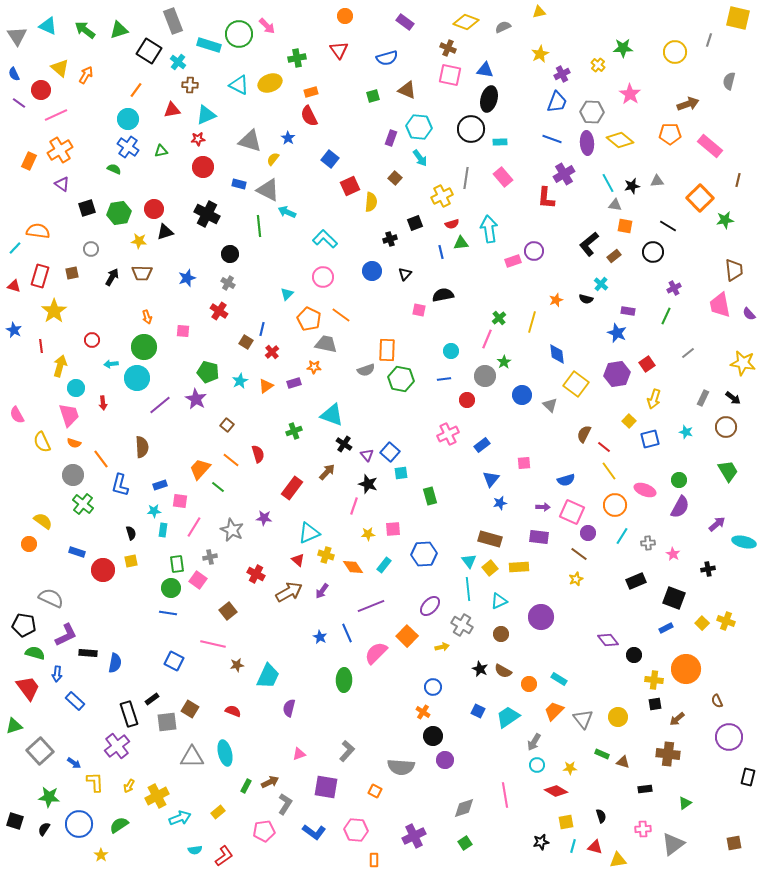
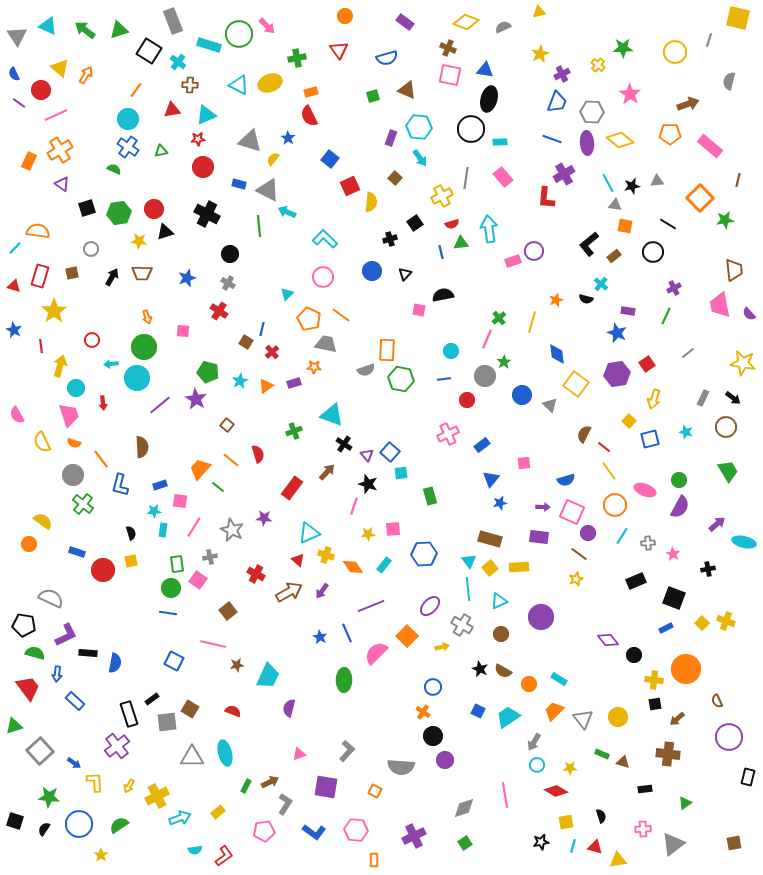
black square at (415, 223): rotated 14 degrees counterclockwise
black line at (668, 226): moved 2 px up
